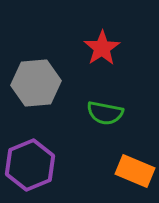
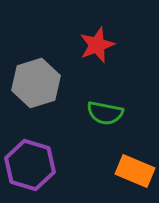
red star: moved 5 px left, 3 px up; rotated 12 degrees clockwise
gray hexagon: rotated 12 degrees counterclockwise
purple hexagon: rotated 21 degrees counterclockwise
